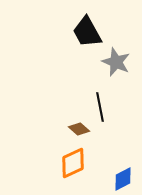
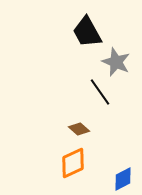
black line: moved 15 px up; rotated 24 degrees counterclockwise
